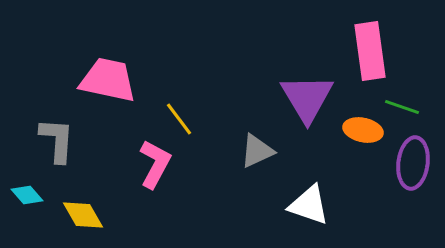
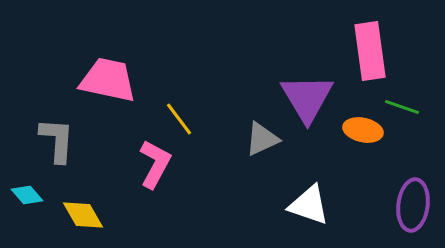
gray triangle: moved 5 px right, 12 px up
purple ellipse: moved 42 px down
